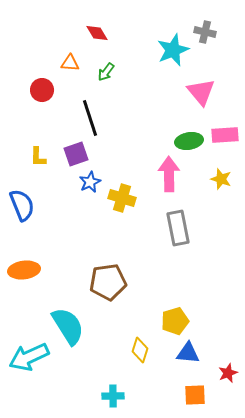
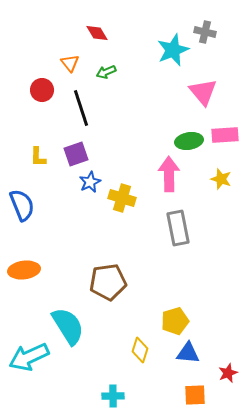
orange triangle: rotated 48 degrees clockwise
green arrow: rotated 30 degrees clockwise
pink triangle: moved 2 px right
black line: moved 9 px left, 10 px up
